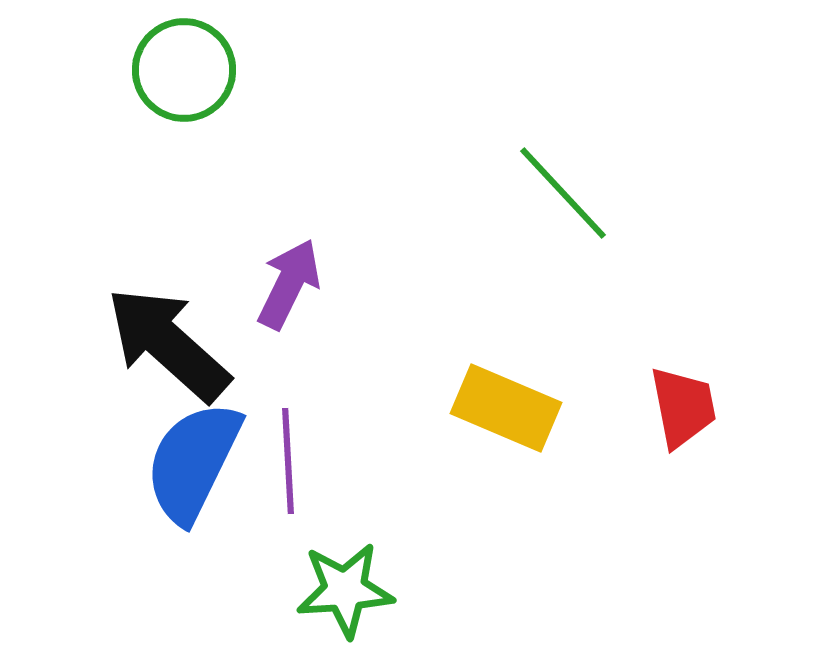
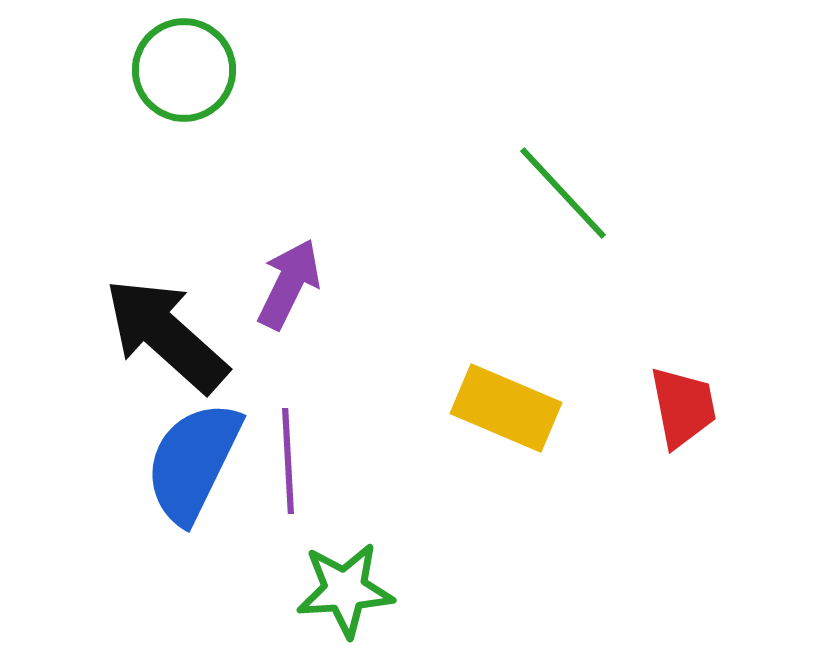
black arrow: moved 2 px left, 9 px up
